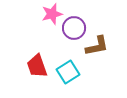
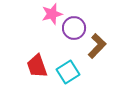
brown L-shape: rotated 35 degrees counterclockwise
